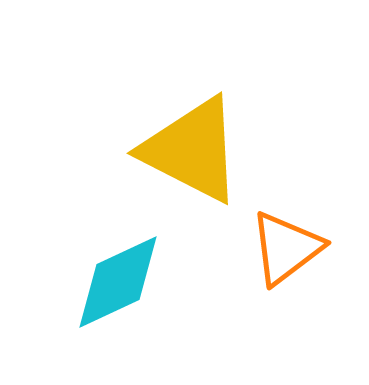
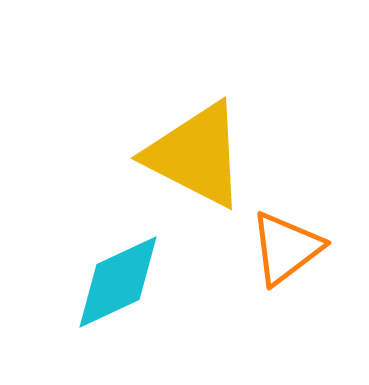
yellow triangle: moved 4 px right, 5 px down
